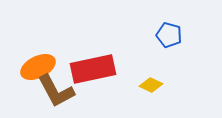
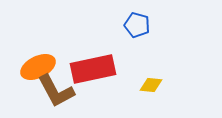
blue pentagon: moved 32 px left, 10 px up
yellow diamond: rotated 20 degrees counterclockwise
